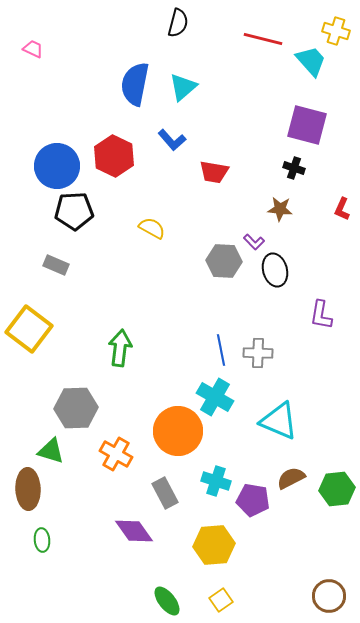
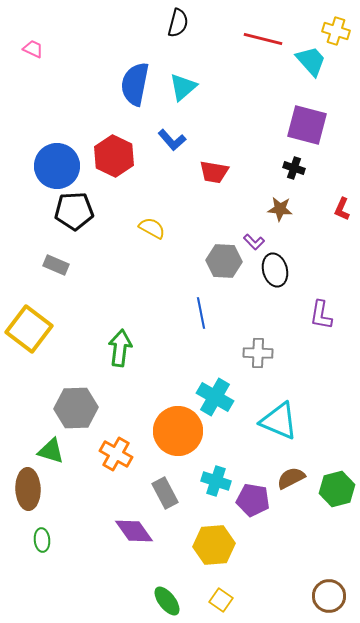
blue line at (221, 350): moved 20 px left, 37 px up
green hexagon at (337, 489): rotated 8 degrees counterclockwise
yellow square at (221, 600): rotated 20 degrees counterclockwise
